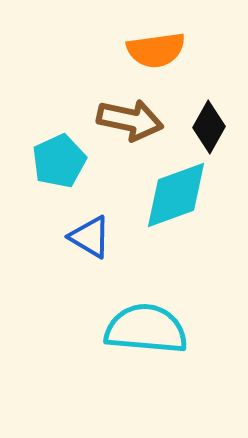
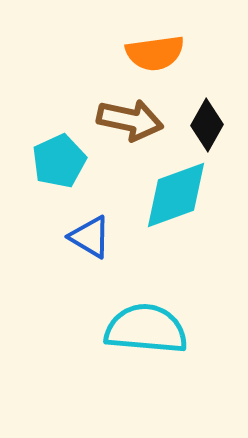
orange semicircle: moved 1 px left, 3 px down
black diamond: moved 2 px left, 2 px up
